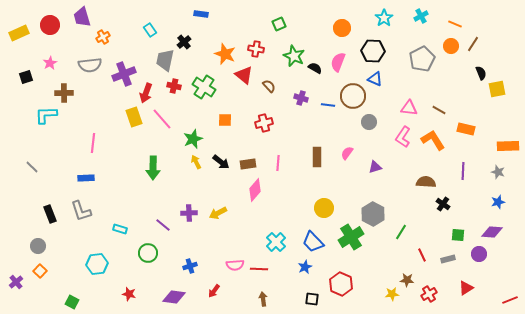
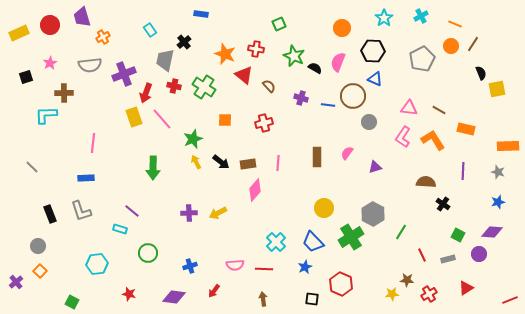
purple line at (163, 225): moved 31 px left, 14 px up
green square at (458, 235): rotated 24 degrees clockwise
red line at (259, 269): moved 5 px right
